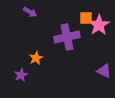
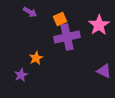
orange square: moved 26 px left, 1 px down; rotated 24 degrees counterclockwise
